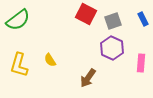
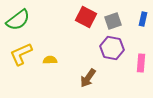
red square: moved 3 px down
blue rectangle: rotated 40 degrees clockwise
purple hexagon: rotated 15 degrees counterclockwise
yellow semicircle: rotated 120 degrees clockwise
yellow L-shape: moved 2 px right, 11 px up; rotated 50 degrees clockwise
